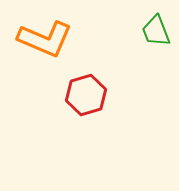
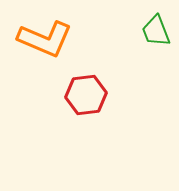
red hexagon: rotated 9 degrees clockwise
